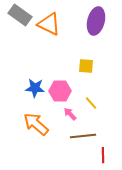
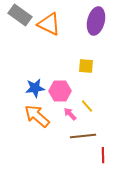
blue star: rotated 12 degrees counterclockwise
yellow line: moved 4 px left, 3 px down
orange arrow: moved 1 px right, 8 px up
